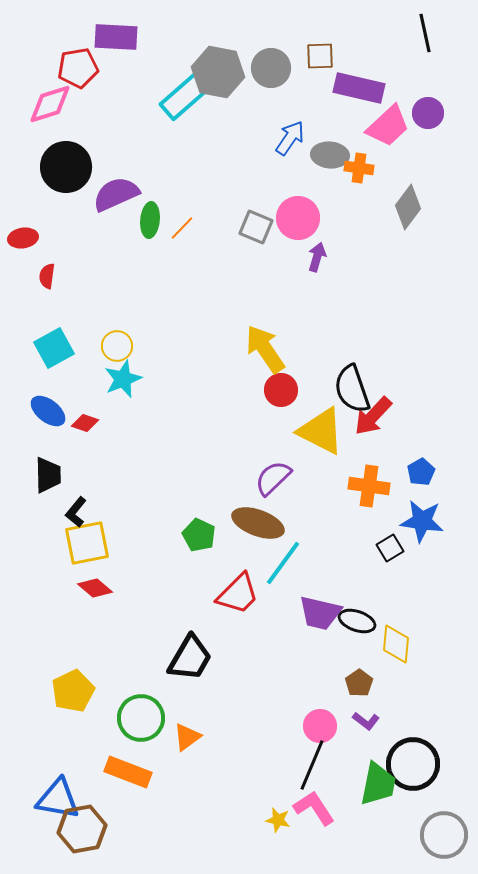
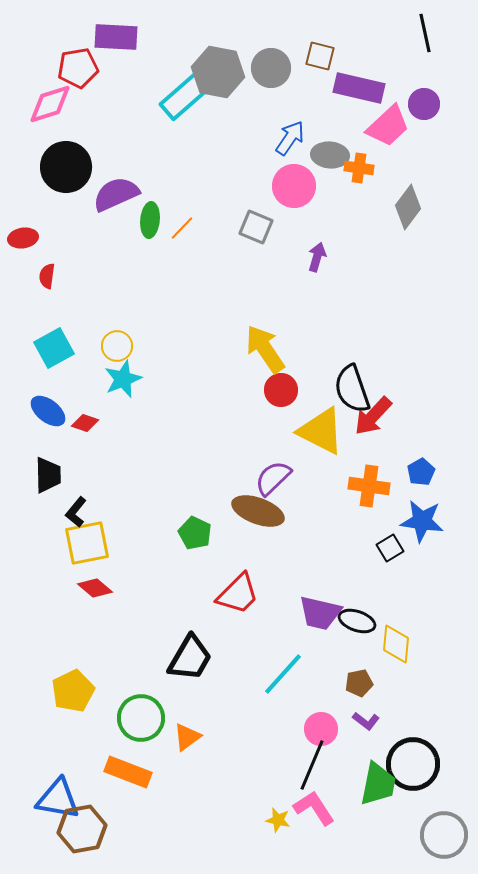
brown square at (320, 56): rotated 16 degrees clockwise
purple circle at (428, 113): moved 4 px left, 9 px up
pink circle at (298, 218): moved 4 px left, 32 px up
brown ellipse at (258, 523): moved 12 px up
green pentagon at (199, 535): moved 4 px left, 2 px up
cyan line at (283, 563): moved 111 px down; rotated 6 degrees clockwise
brown pentagon at (359, 683): rotated 24 degrees clockwise
pink circle at (320, 726): moved 1 px right, 3 px down
